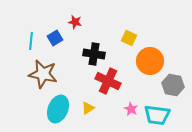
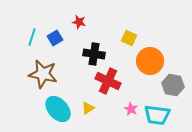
red star: moved 4 px right
cyan line: moved 1 px right, 4 px up; rotated 12 degrees clockwise
cyan ellipse: rotated 64 degrees counterclockwise
